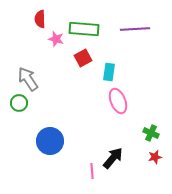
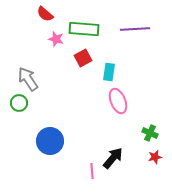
red semicircle: moved 5 px right, 5 px up; rotated 48 degrees counterclockwise
green cross: moved 1 px left
